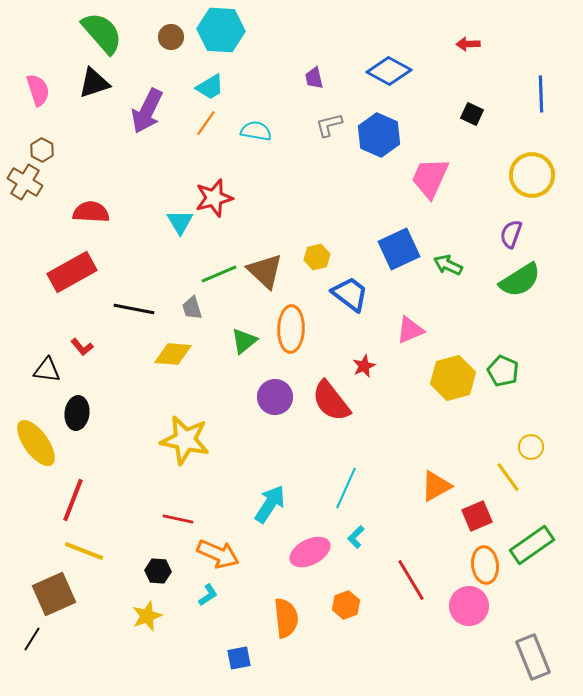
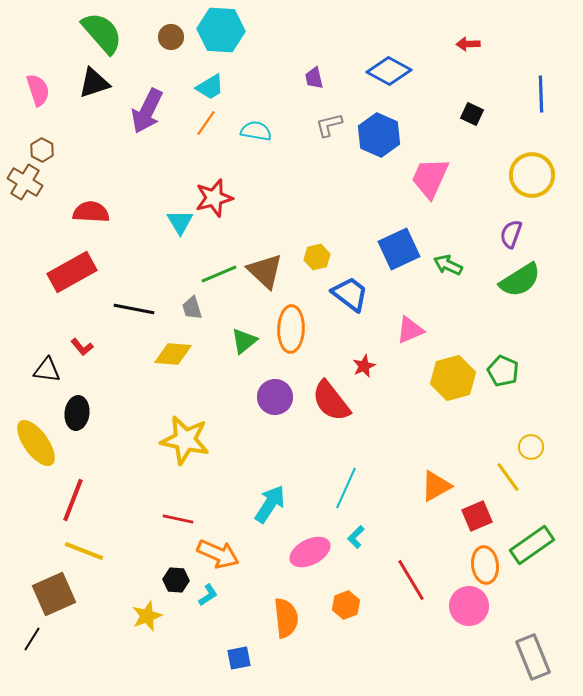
black hexagon at (158, 571): moved 18 px right, 9 px down
